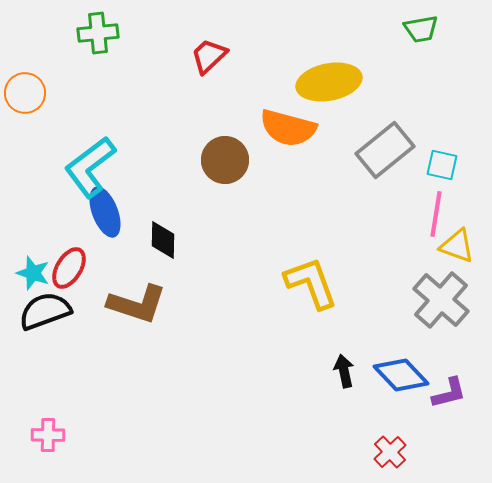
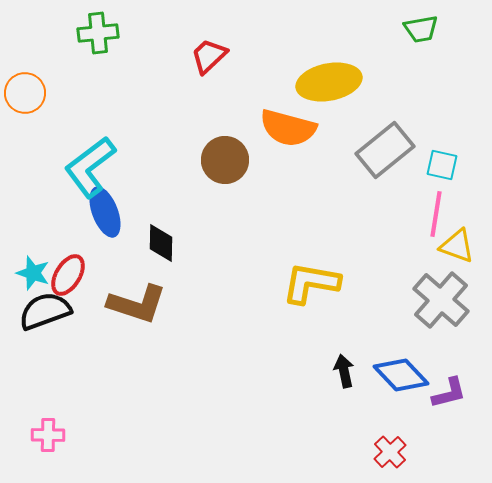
black diamond: moved 2 px left, 3 px down
red ellipse: moved 1 px left, 7 px down
yellow L-shape: rotated 60 degrees counterclockwise
